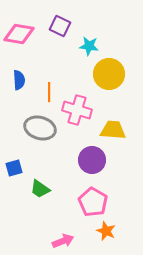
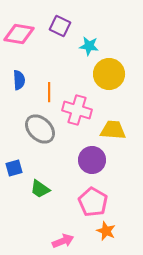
gray ellipse: moved 1 px down; rotated 28 degrees clockwise
